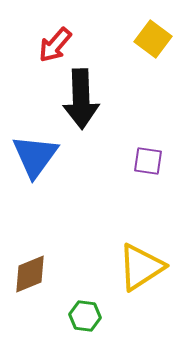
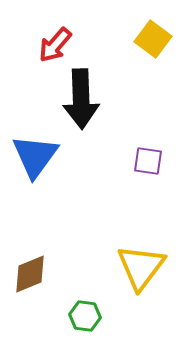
yellow triangle: rotated 20 degrees counterclockwise
